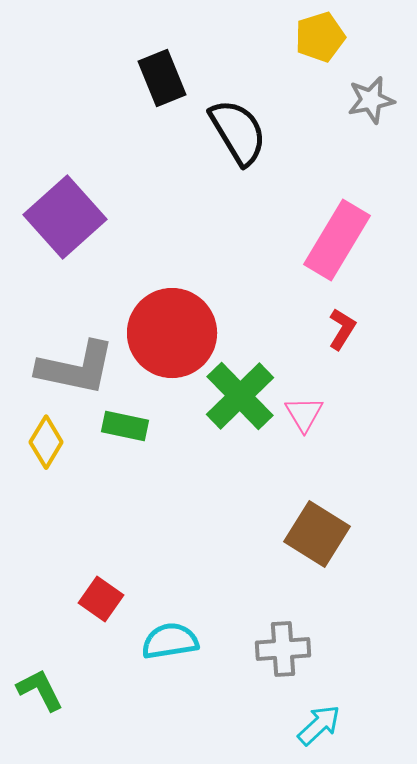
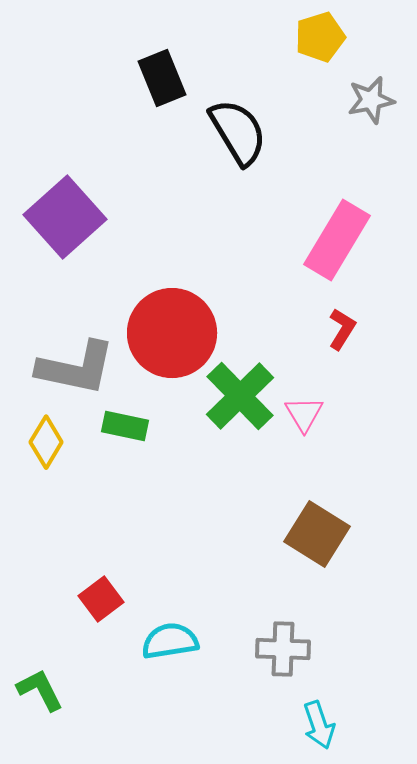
red square: rotated 18 degrees clockwise
gray cross: rotated 6 degrees clockwise
cyan arrow: rotated 114 degrees clockwise
